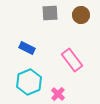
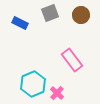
gray square: rotated 18 degrees counterclockwise
blue rectangle: moved 7 px left, 25 px up
cyan hexagon: moved 4 px right, 2 px down
pink cross: moved 1 px left, 1 px up
